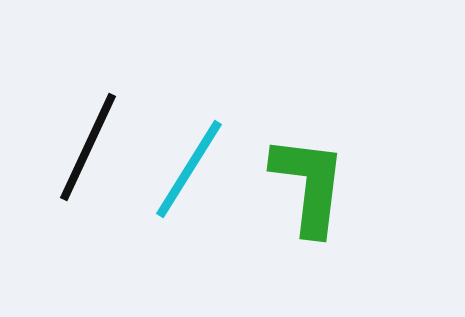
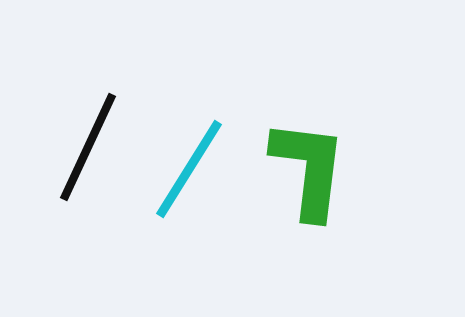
green L-shape: moved 16 px up
